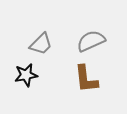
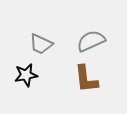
gray trapezoid: rotated 70 degrees clockwise
